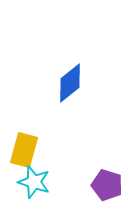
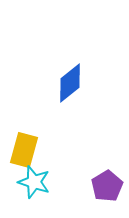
purple pentagon: moved 1 px down; rotated 24 degrees clockwise
